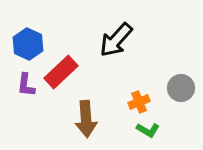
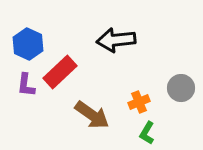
black arrow: rotated 42 degrees clockwise
red rectangle: moved 1 px left
brown arrow: moved 6 px right, 4 px up; rotated 51 degrees counterclockwise
green L-shape: moved 1 px left, 3 px down; rotated 90 degrees clockwise
